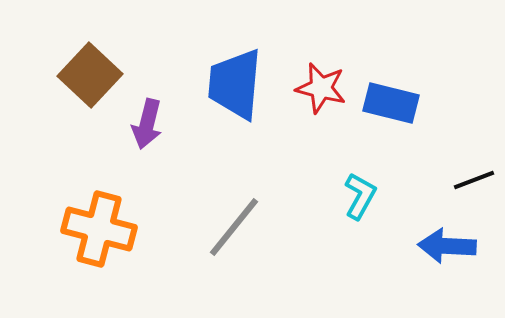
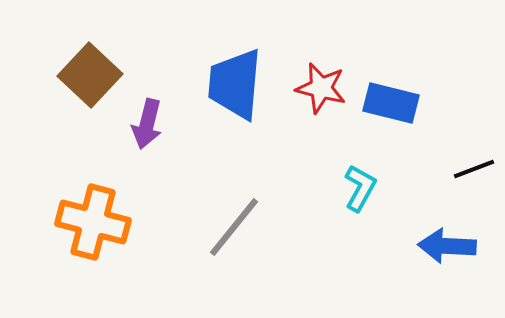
black line: moved 11 px up
cyan L-shape: moved 8 px up
orange cross: moved 6 px left, 7 px up
